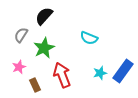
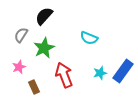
red arrow: moved 2 px right
brown rectangle: moved 1 px left, 2 px down
